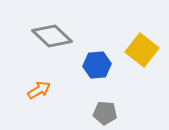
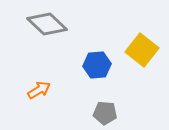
gray diamond: moved 5 px left, 12 px up
